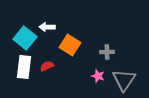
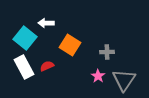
white arrow: moved 1 px left, 4 px up
white rectangle: rotated 35 degrees counterclockwise
pink star: rotated 16 degrees clockwise
